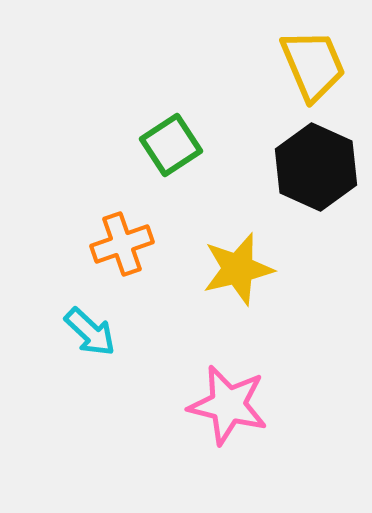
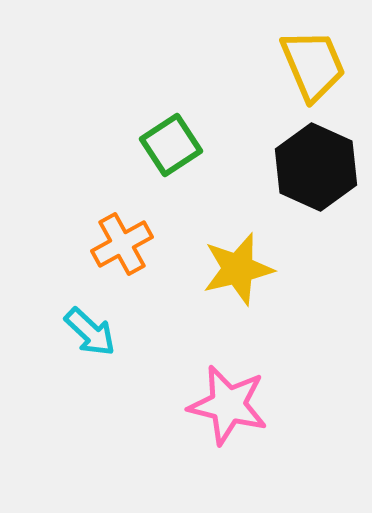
orange cross: rotated 10 degrees counterclockwise
